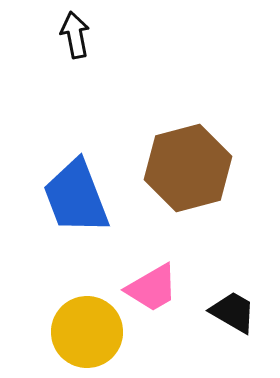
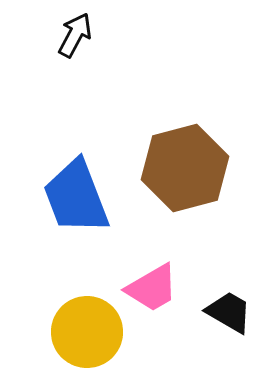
black arrow: rotated 39 degrees clockwise
brown hexagon: moved 3 px left
black trapezoid: moved 4 px left
